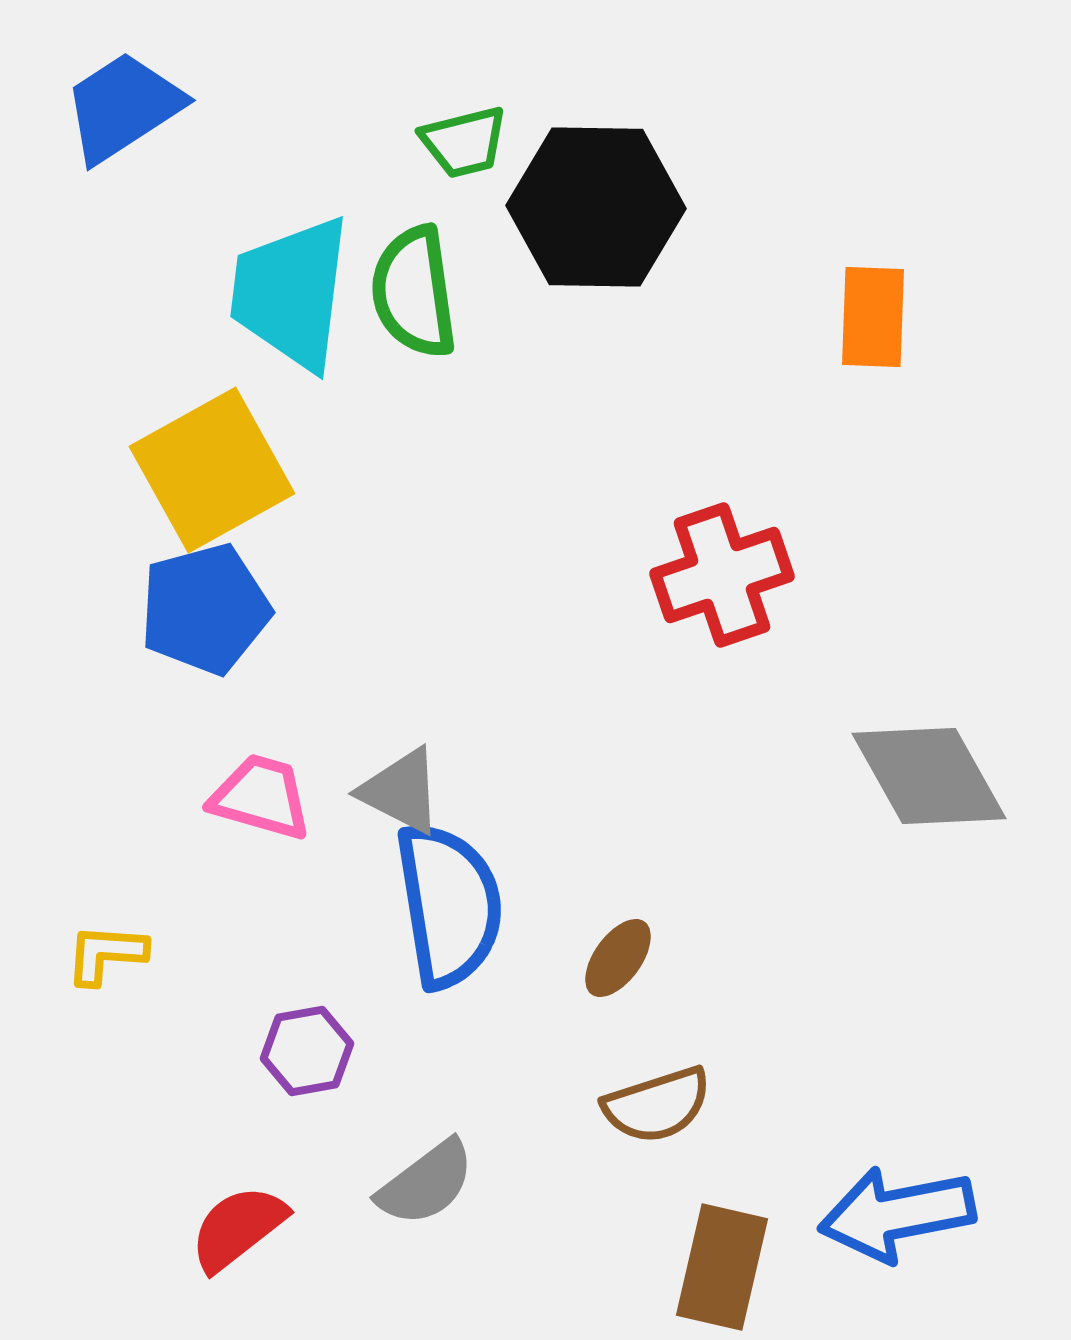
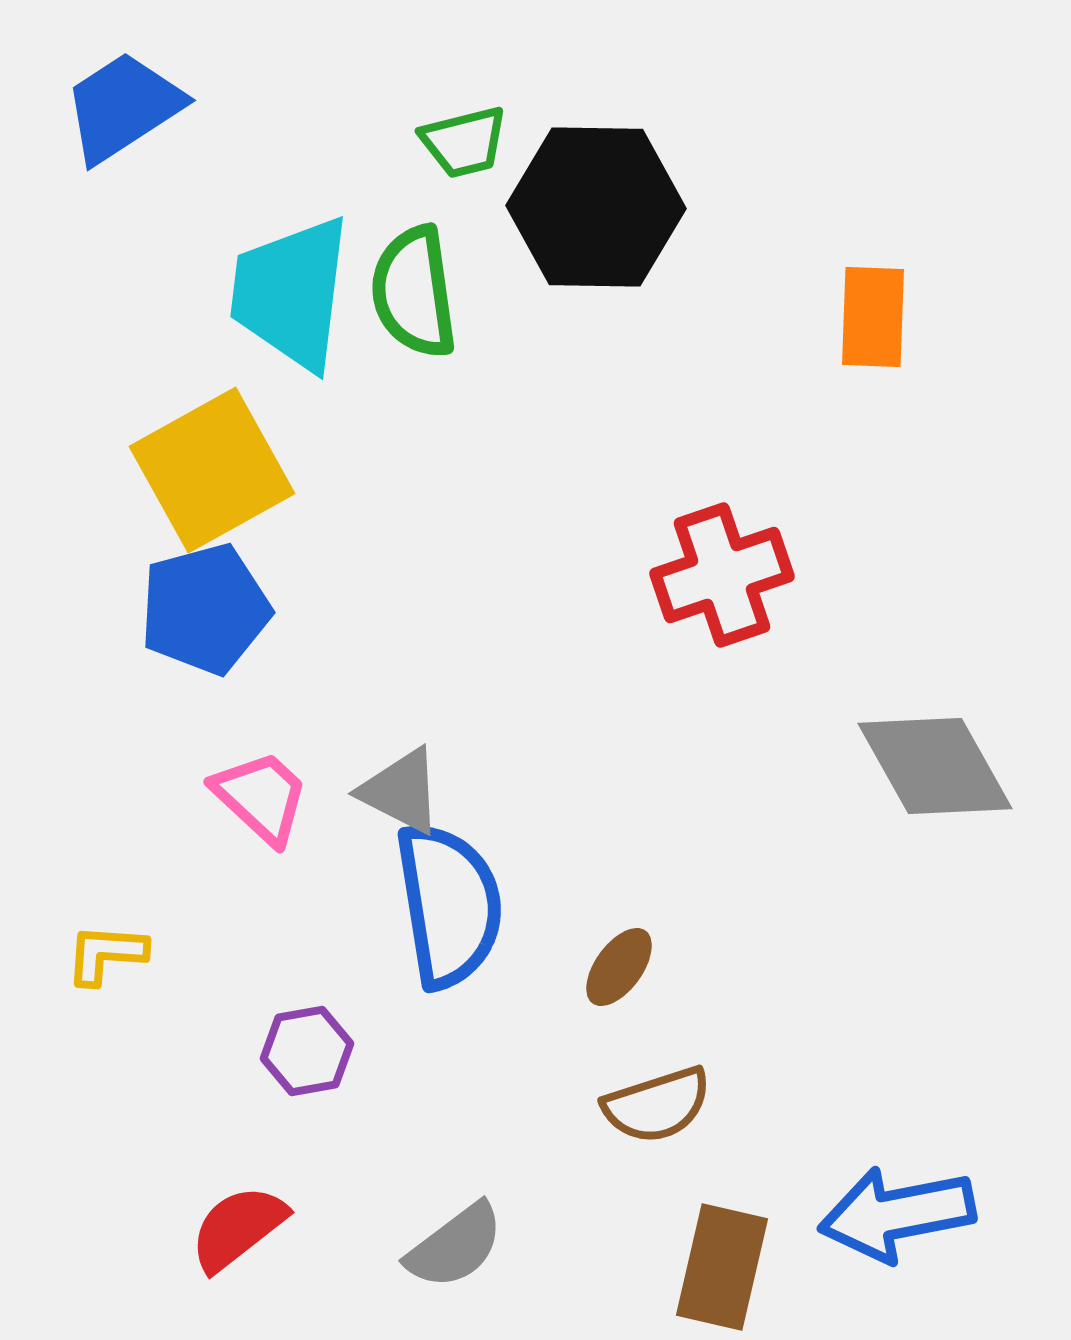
gray diamond: moved 6 px right, 10 px up
pink trapezoid: rotated 27 degrees clockwise
brown ellipse: moved 1 px right, 9 px down
gray semicircle: moved 29 px right, 63 px down
